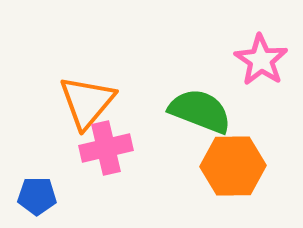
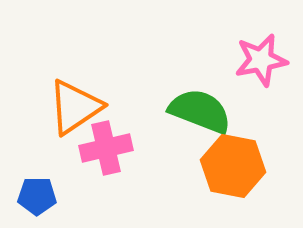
pink star: rotated 28 degrees clockwise
orange triangle: moved 12 px left, 5 px down; rotated 16 degrees clockwise
orange hexagon: rotated 12 degrees clockwise
